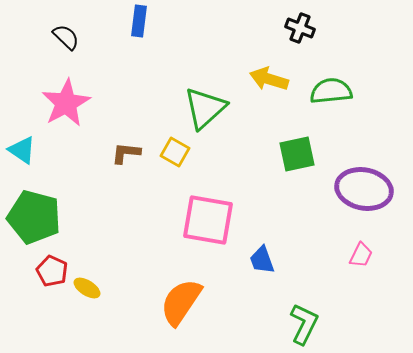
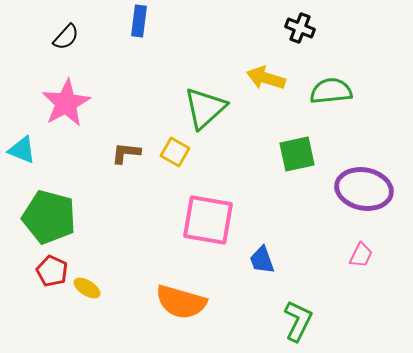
black semicircle: rotated 88 degrees clockwise
yellow arrow: moved 3 px left, 1 px up
cyan triangle: rotated 12 degrees counterclockwise
green pentagon: moved 15 px right
orange semicircle: rotated 108 degrees counterclockwise
green L-shape: moved 6 px left, 3 px up
